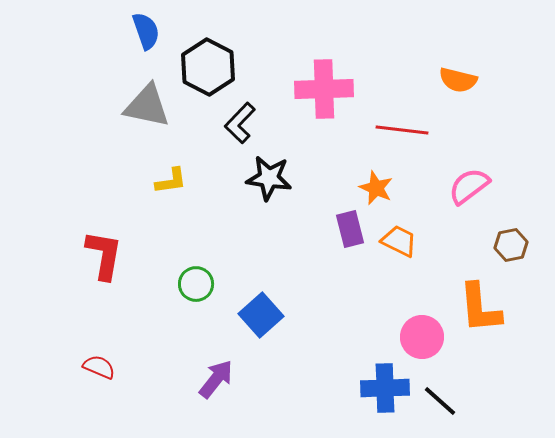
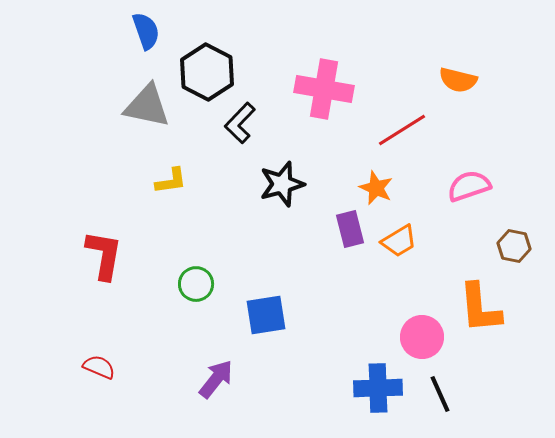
black hexagon: moved 1 px left, 5 px down
pink cross: rotated 12 degrees clockwise
red line: rotated 39 degrees counterclockwise
black star: moved 13 px right, 6 px down; rotated 24 degrees counterclockwise
pink semicircle: rotated 18 degrees clockwise
orange trapezoid: rotated 123 degrees clockwise
brown hexagon: moved 3 px right, 1 px down; rotated 24 degrees clockwise
blue square: moved 5 px right; rotated 33 degrees clockwise
blue cross: moved 7 px left
black line: moved 7 px up; rotated 24 degrees clockwise
